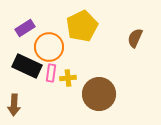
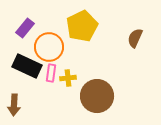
purple rectangle: rotated 18 degrees counterclockwise
brown circle: moved 2 px left, 2 px down
